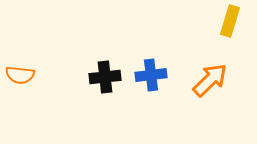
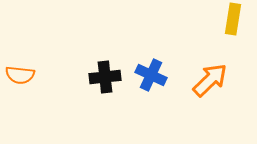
yellow rectangle: moved 3 px right, 2 px up; rotated 8 degrees counterclockwise
blue cross: rotated 32 degrees clockwise
